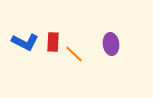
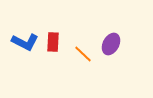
purple ellipse: rotated 35 degrees clockwise
orange line: moved 9 px right
